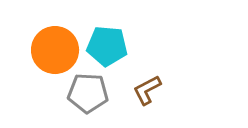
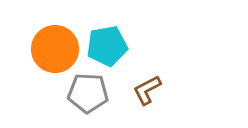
cyan pentagon: rotated 15 degrees counterclockwise
orange circle: moved 1 px up
